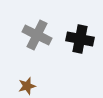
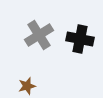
gray cross: moved 2 px right; rotated 32 degrees clockwise
